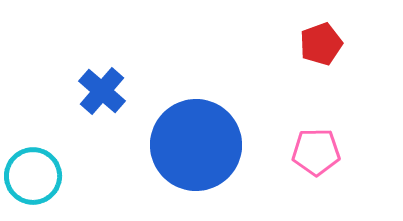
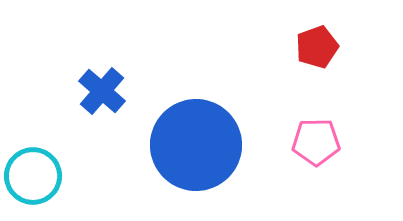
red pentagon: moved 4 px left, 3 px down
pink pentagon: moved 10 px up
